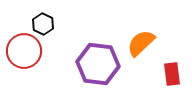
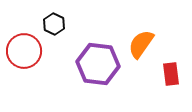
black hexagon: moved 11 px right
orange semicircle: moved 1 px down; rotated 12 degrees counterclockwise
red rectangle: moved 1 px left
